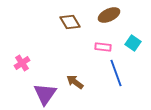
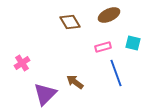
cyan square: rotated 21 degrees counterclockwise
pink rectangle: rotated 21 degrees counterclockwise
purple triangle: rotated 10 degrees clockwise
